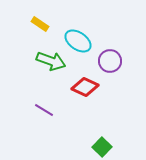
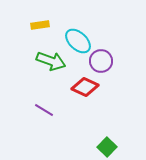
yellow rectangle: moved 1 px down; rotated 42 degrees counterclockwise
cyan ellipse: rotated 8 degrees clockwise
purple circle: moved 9 px left
green square: moved 5 px right
